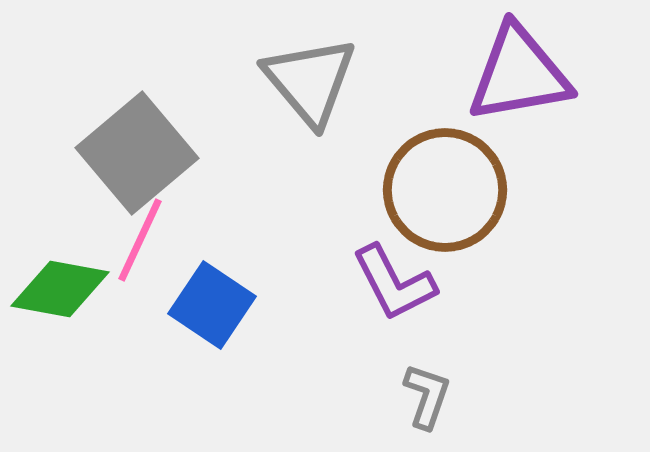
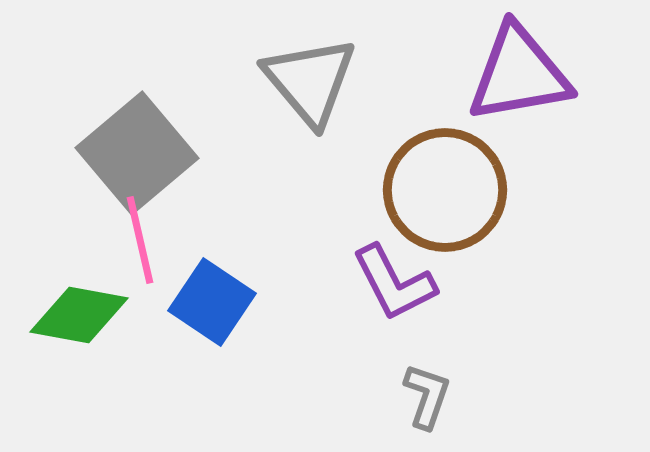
pink line: rotated 38 degrees counterclockwise
green diamond: moved 19 px right, 26 px down
blue square: moved 3 px up
